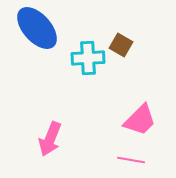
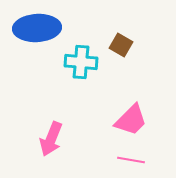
blue ellipse: rotated 51 degrees counterclockwise
cyan cross: moved 7 px left, 4 px down; rotated 8 degrees clockwise
pink trapezoid: moved 9 px left
pink arrow: moved 1 px right
